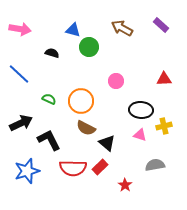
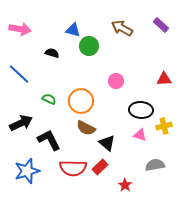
green circle: moved 1 px up
